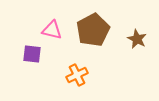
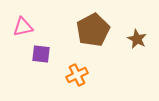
pink triangle: moved 29 px left, 3 px up; rotated 25 degrees counterclockwise
purple square: moved 9 px right
